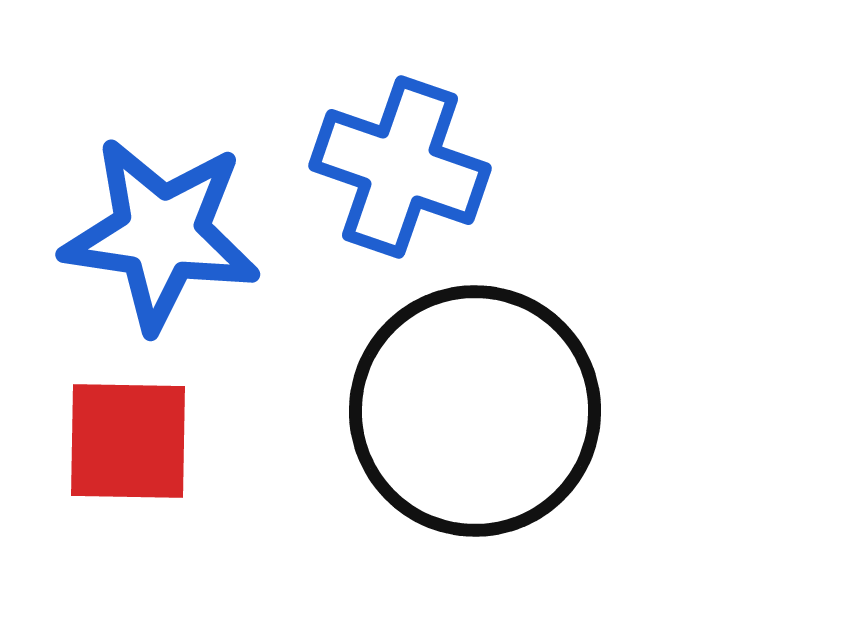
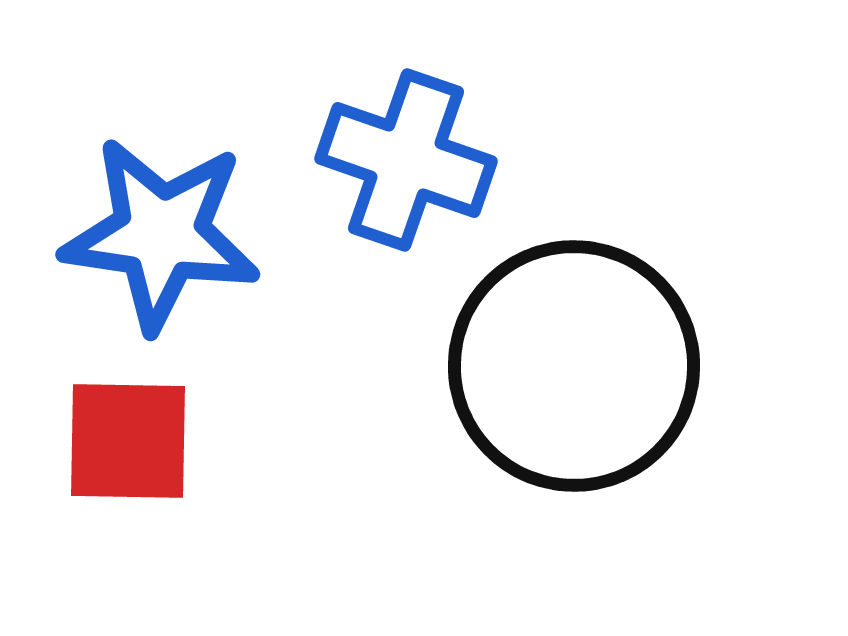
blue cross: moved 6 px right, 7 px up
black circle: moved 99 px right, 45 px up
